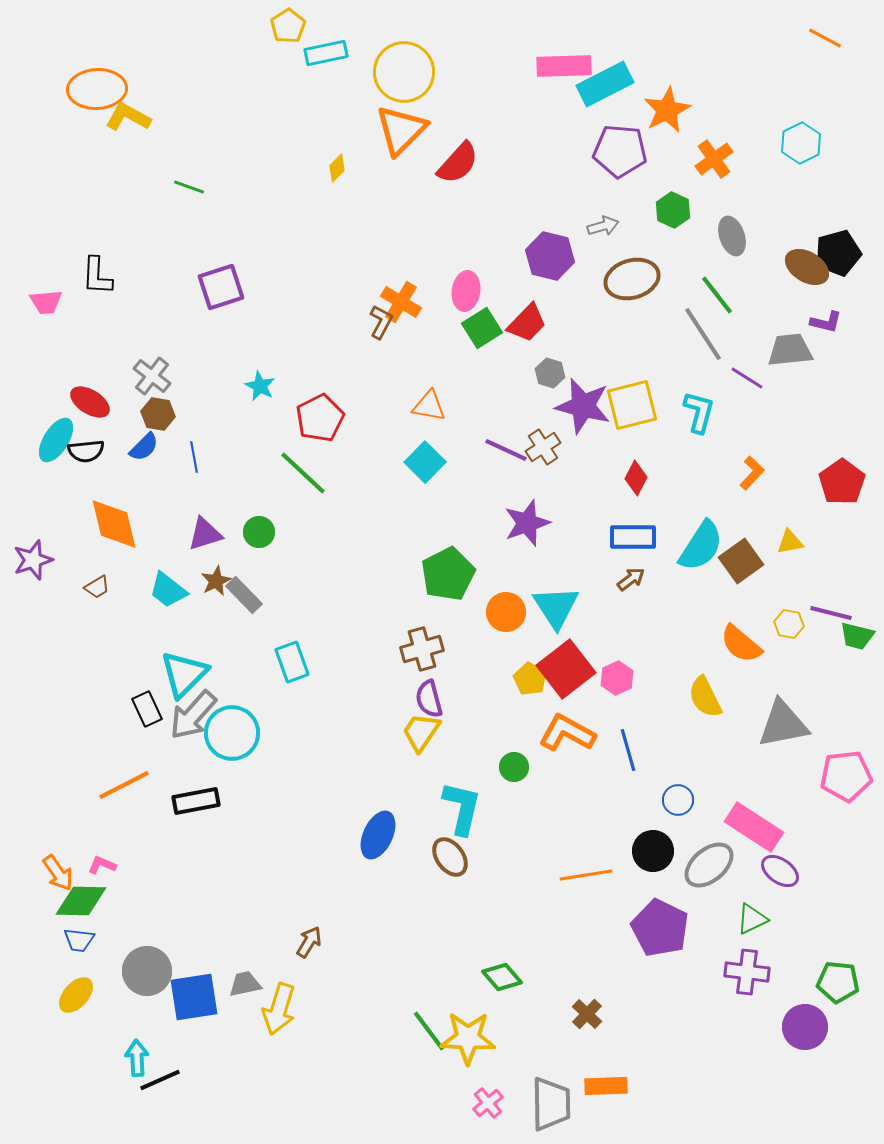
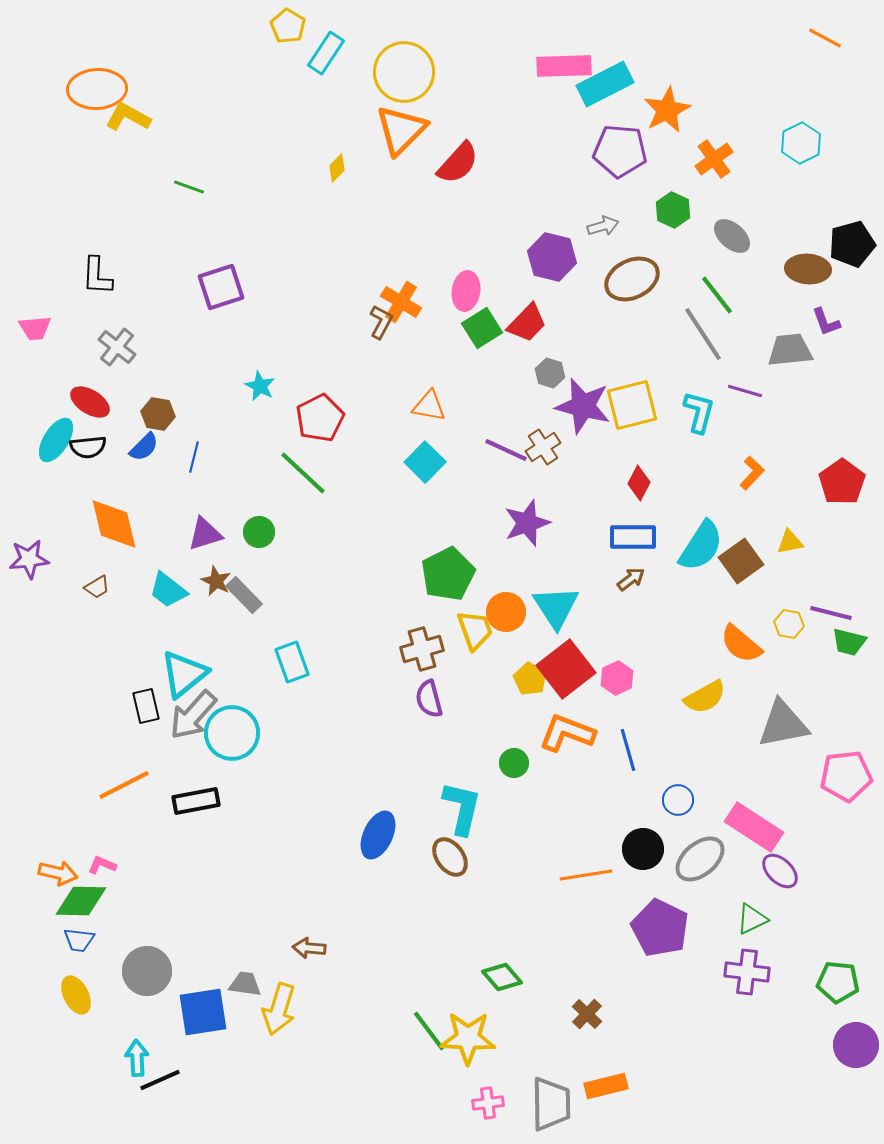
yellow pentagon at (288, 26): rotated 8 degrees counterclockwise
cyan rectangle at (326, 53): rotated 45 degrees counterclockwise
gray ellipse at (732, 236): rotated 30 degrees counterclockwise
black pentagon at (838, 253): moved 14 px right, 9 px up
purple hexagon at (550, 256): moved 2 px right, 1 px down
brown ellipse at (807, 267): moved 1 px right, 2 px down; rotated 27 degrees counterclockwise
brown ellipse at (632, 279): rotated 10 degrees counterclockwise
pink trapezoid at (46, 302): moved 11 px left, 26 px down
purple L-shape at (826, 322): rotated 56 degrees clockwise
gray cross at (152, 376): moved 35 px left, 29 px up
purple line at (747, 378): moved 2 px left, 13 px down; rotated 16 degrees counterclockwise
black semicircle at (86, 451): moved 2 px right, 4 px up
blue line at (194, 457): rotated 24 degrees clockwise
red diamond at (636, 478): moved 3 px right, 5 px down
purple star at (33, 560): moved 4 px left, 1 px up; rotated 12 degrees clockwise
brown star at (216, 581): rotated 20 degrees counterclockwise
green trapezoid at (857, 636): moved 8 px left, 6 px down
cyan triangle at (184, 674): rotated 6 degrees clockwise
yellow semicircle at (705, 697): rotated 93 degrees counterclockwise
black rectangle at (147, 709): moved 1 px left, 3 px up; rotated 12 degrees clockwise
yellow trapezoid at (421, 732): moved 54 px right, 102 px up; rotated 126 degrees clockwise
orange L-shape at (567, 733): rotated 8 degrees counterclockwise
green circle at (514, 767): moved 4 px up
black circle at (653, 851): moved 10 px left, 2 px up
gray ellipse at (709, 865): moved 9 px left, 6 px up
purple ellipse at (780, 871): rotated 9 degrees clockwise
orange arrow at (58, 873): rotated 42 degrees counterclockwise
brown arrow at (309, 942): moved 6 px down; rotated 116 degrees counterclockwise
gray trapezoid at (245, 984): rotated 20 degrees clockwise
yellow ellipse at (76, 995): rotated 69 degrees counterclockwise
blue square at (194, 997): moved 9 px right, 15 px down
purple circle at (805, 1027): moved 51 px right, 18 px down
orange rectangle at (606, 1086): rotated 12 degrees counterclockwise
pink cross at (488, 1103): rotated 32 degrees clockwise
